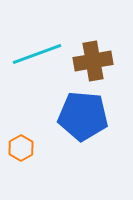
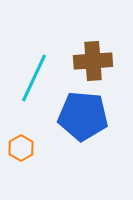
cyan line: moved 3 px left, 24 px down; rotated 45 degrees counterclockwise
brown cross: rotated 6 degrees clockwise
